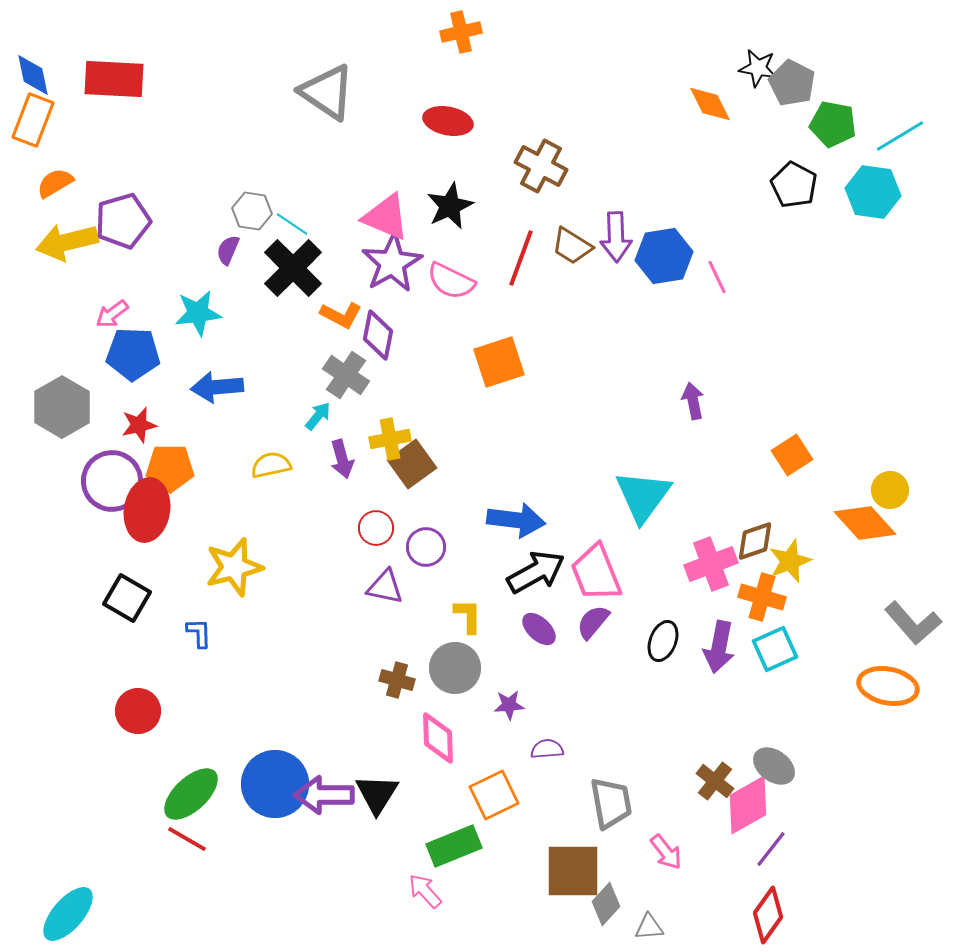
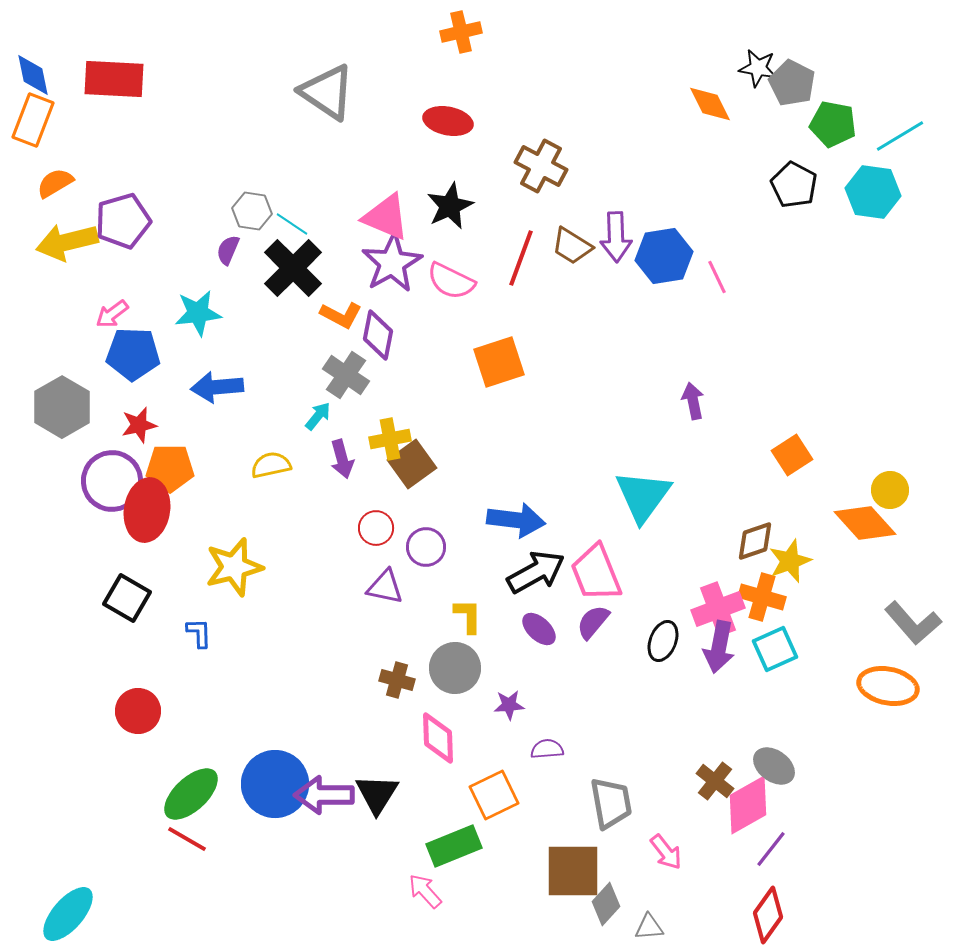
pink cross at (711, 564): moved 7 px right, 45 px down
